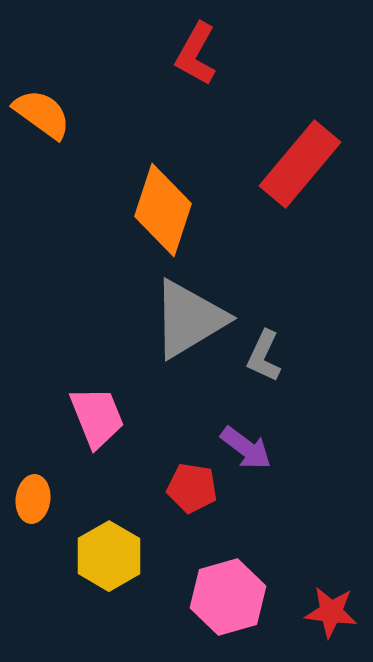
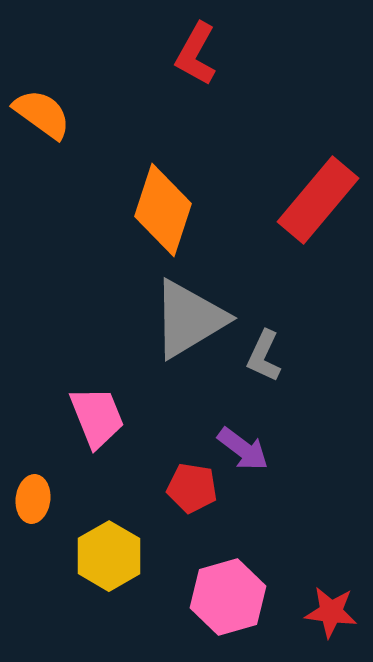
red rectangle: moved 18 px right, 36 px down
purple arrow: moved 3 px left, 1 px down
